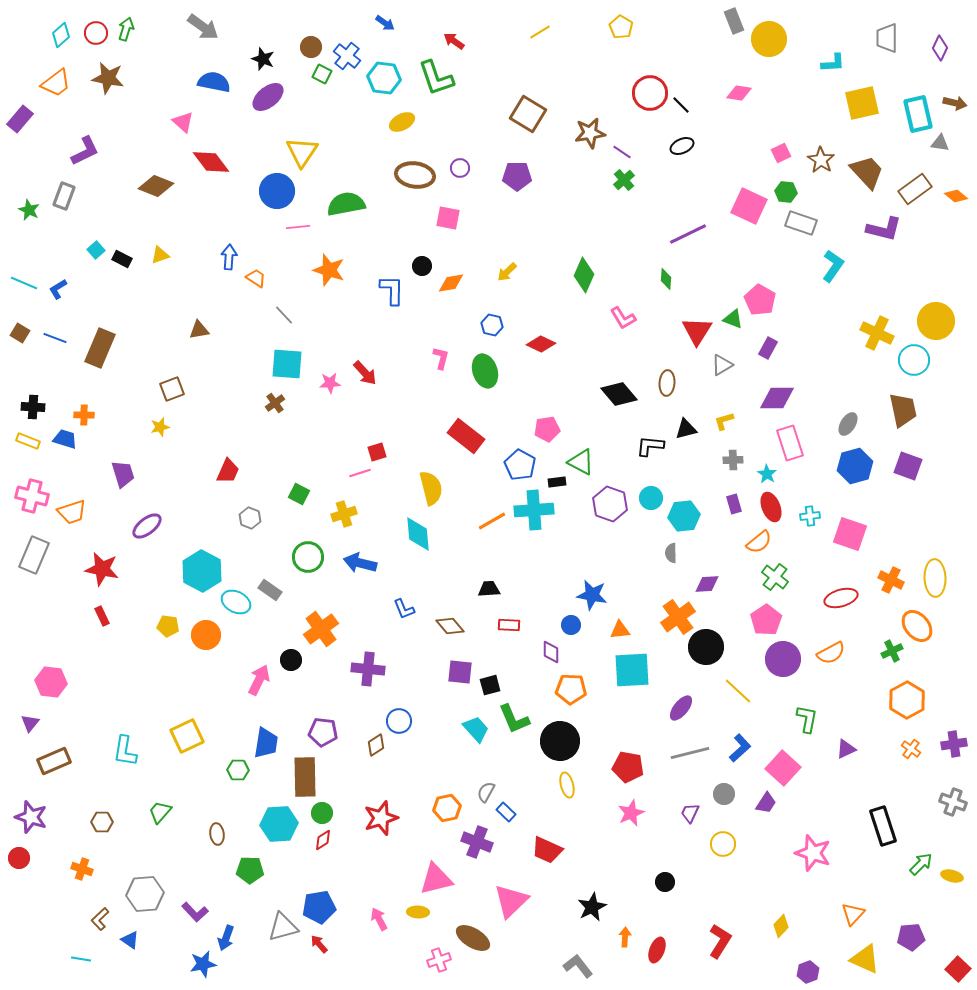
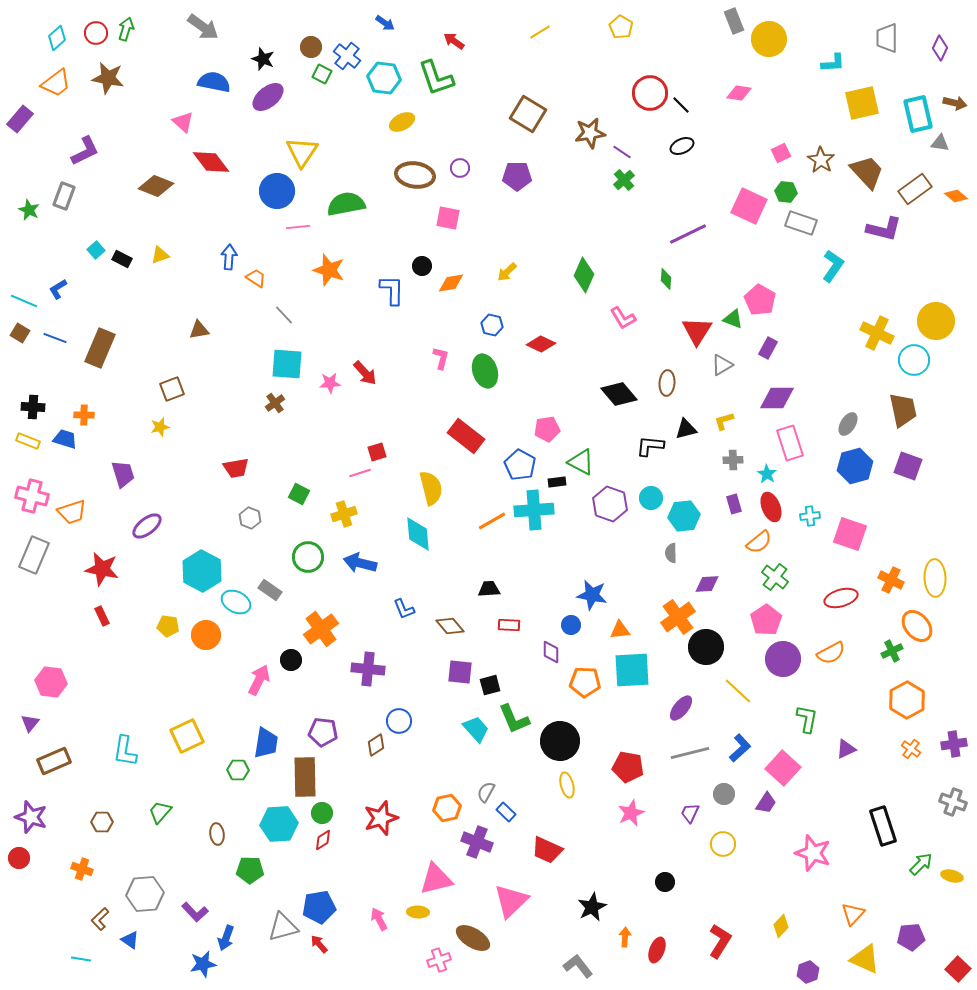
cyan diamond at (61, 35): moved 4 px left, 3 px down
cyan line at (24, 283): moved 18 px down
red trapezoid at (228, 471): moved 8 px right, 3 px up; rotated 56 degrees clockwise
orange pentagon at (571, 689): moved 14 px right, 7 px up
